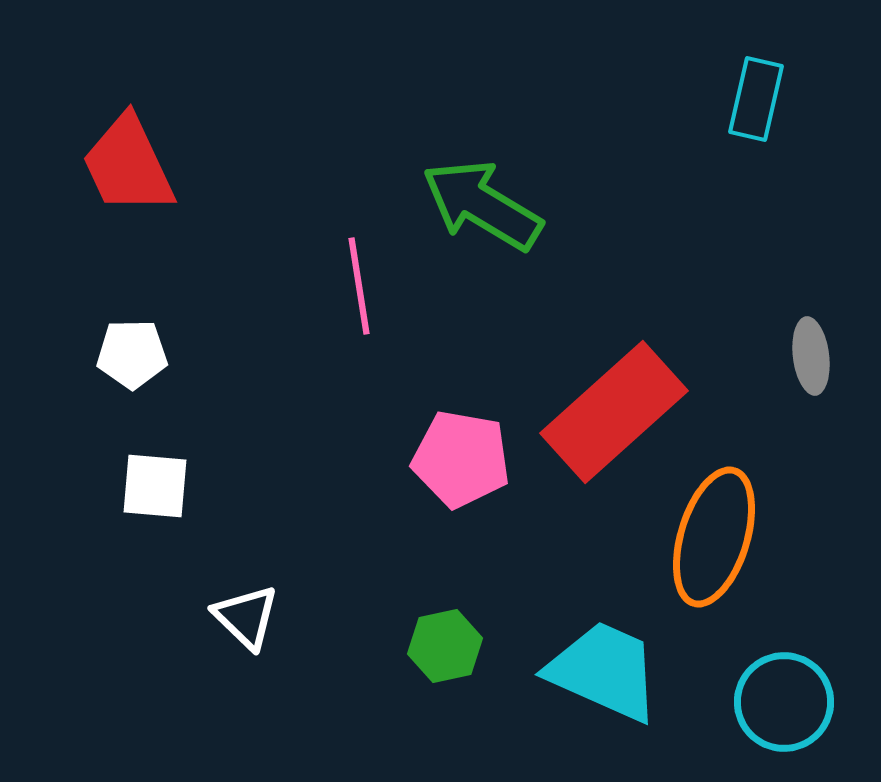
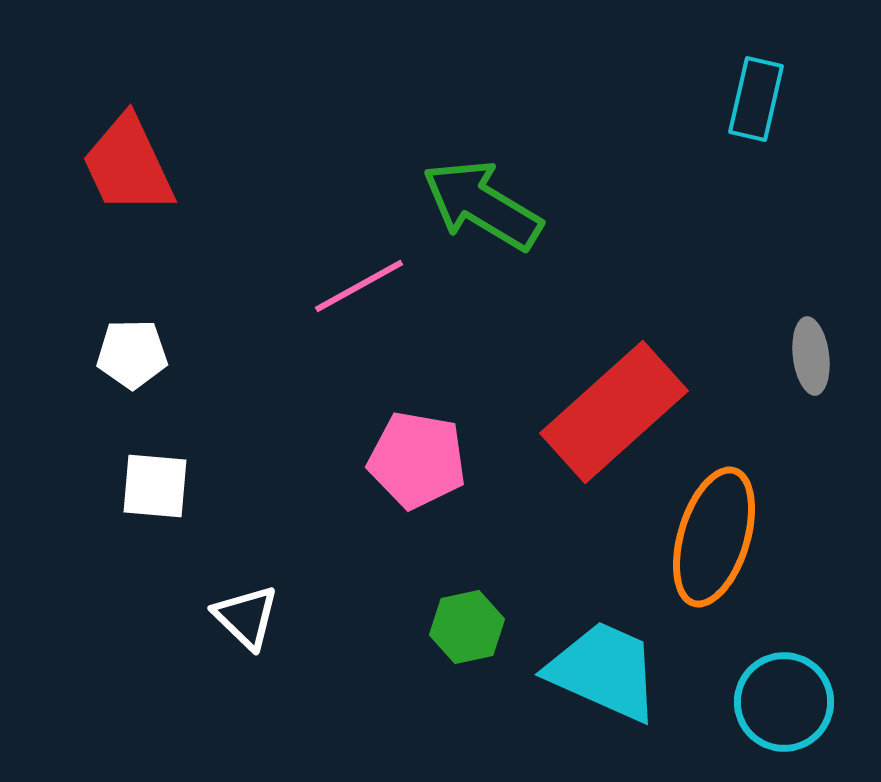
pink line: rotated 70 degrees clockwise
pink pentagon: moved 44 px left, 1 px down
green hexagon: moved 22 px right, 19 px up
